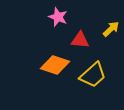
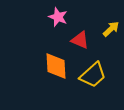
red triangle: rotated 18 degrees clockwise
orange diamond: moved 1 px right, 1 px down; rotated 68 degrees clockwise
